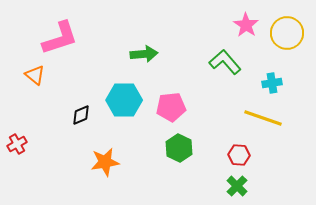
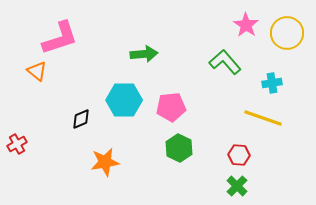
orange triangle: moved 2 px right, 4 px up
black diamond: moved 4 px down
